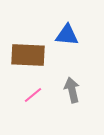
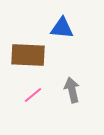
blue triangle: moved 5 px left, 7 px up
